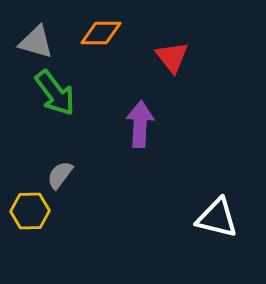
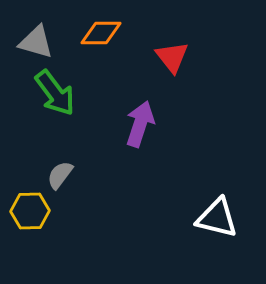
purple arrow: rotated 15 degrees clockwise
